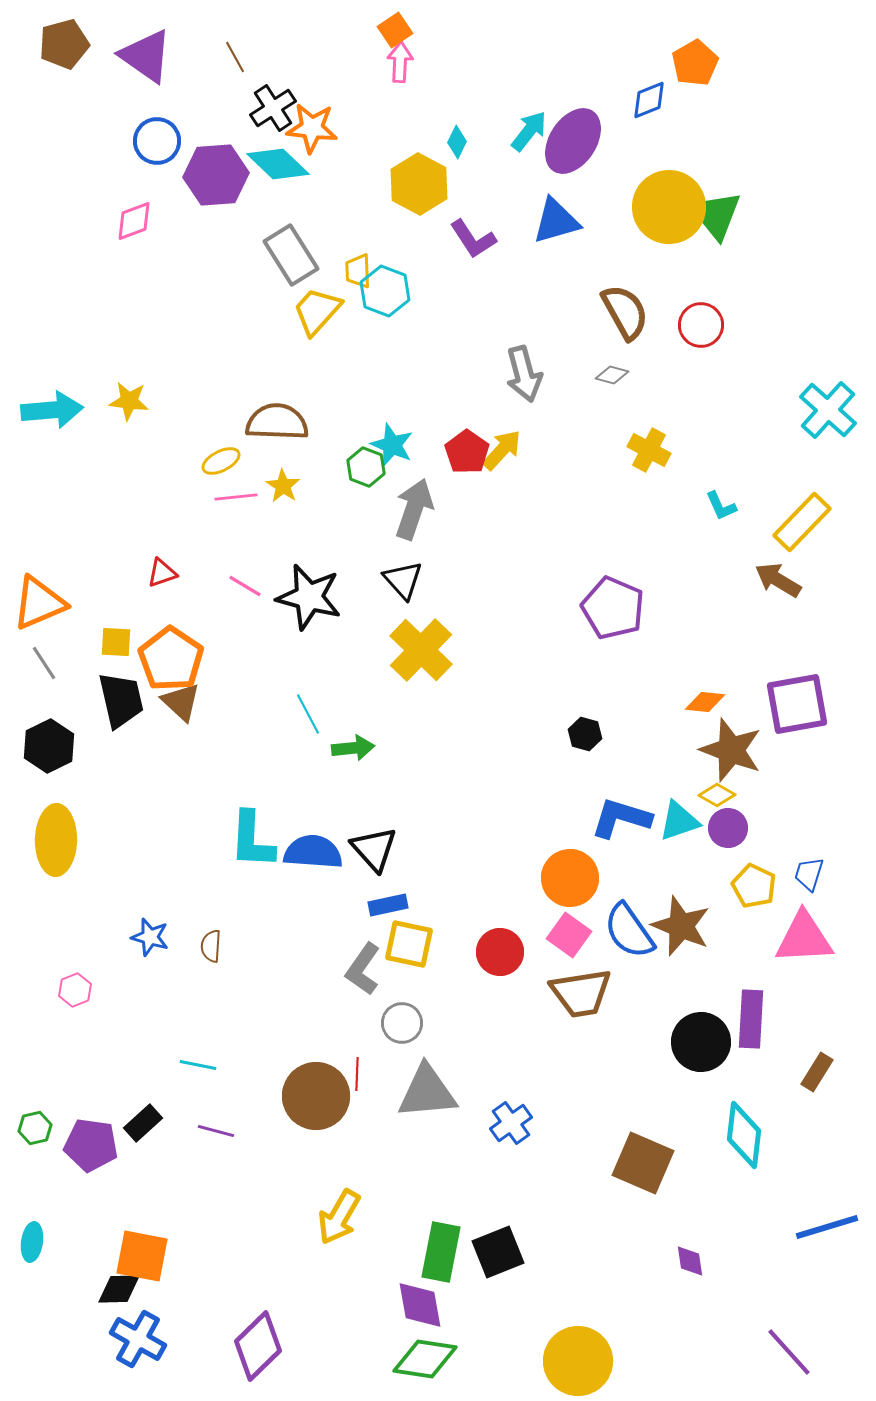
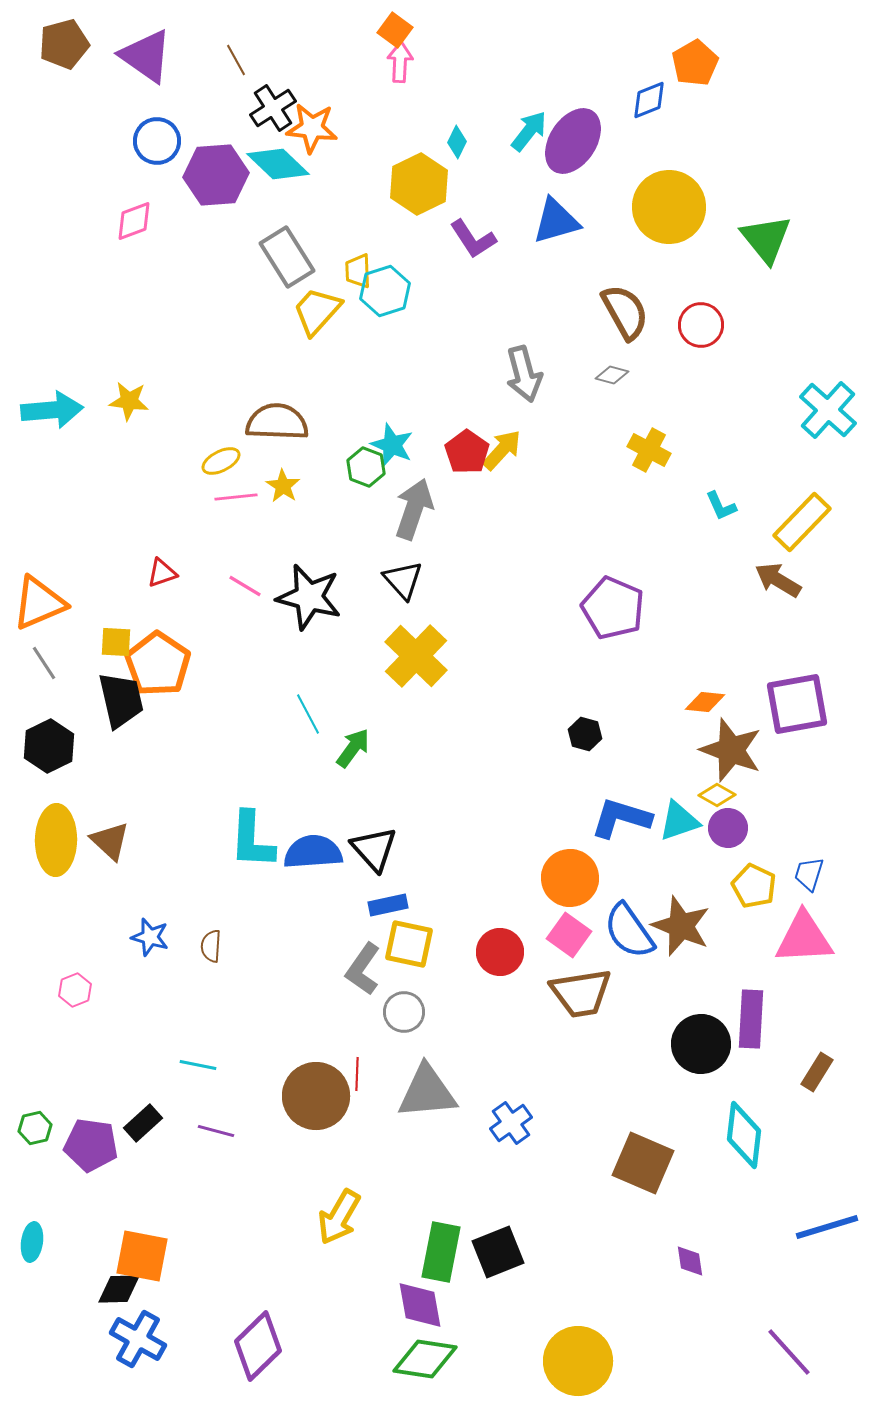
orange square at (395, 30): rotated 20 degrees counterclockwise
brown line at (235, 57): moved 1 px right, 3 px down
yellow hexagon at (419, 184): rotated 6 degrees clockwise
green triangle at (716, 215): moved 50 px right, 24 px down
gray rectangle at (291, 255): moved 4 px left, 2 px down
cyan hexagon at (385, 291): rotated 21 degrees clockwise
yellow cross at (421, 650): moved 5 px left, 6 px down
orange pentagon at (171, 659): moved 13 px left, 5 px down
brown triangle at (181, 702): moved 71 px left, 139 px down
green arrow at (353, 748): rotated 48 degrees counterclockwise
blue semicircle at (313, 852): rotated 8 degrees counterclockwise
gray circle at (402, 1023): moved 2 px right, 11 px up
black circle at (701, 1042): moved 2 px down
